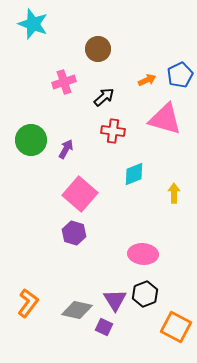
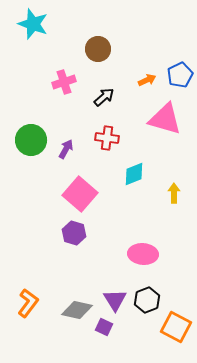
red cross: moved 6 px left, 7 px down
black hexagon: moved 2 px right, 6 px down
